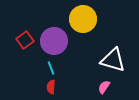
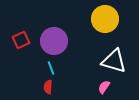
yellow circle: moved 22 px right
red square: moved 4 px left; rotated 12 degrees clockwise
white triangle: moved 1 px right, 1 px down
red semicircle: moved 3 px left
